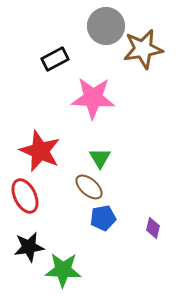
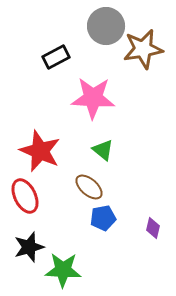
black rectangle: moved 1 px right, 2 px up
green triangle: moved 3 px right, 8 px up; rotated 20 degrees counterclockwise
black star: rotated 8 degrees counterclockwise
